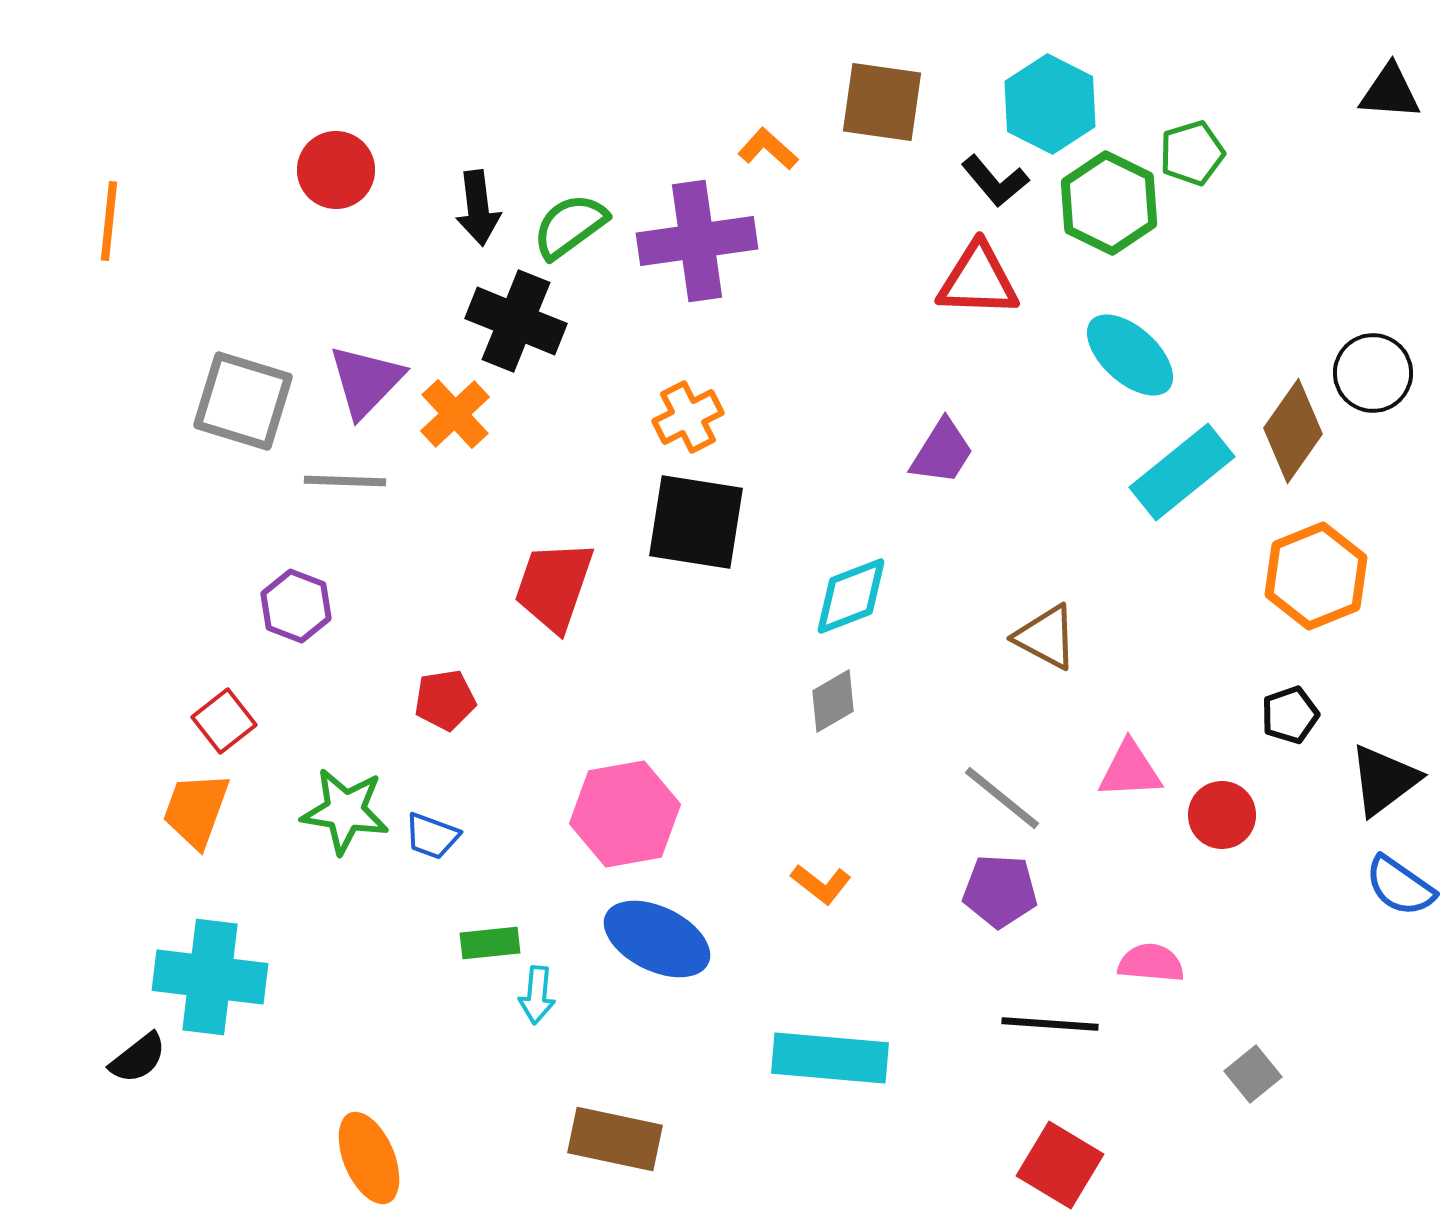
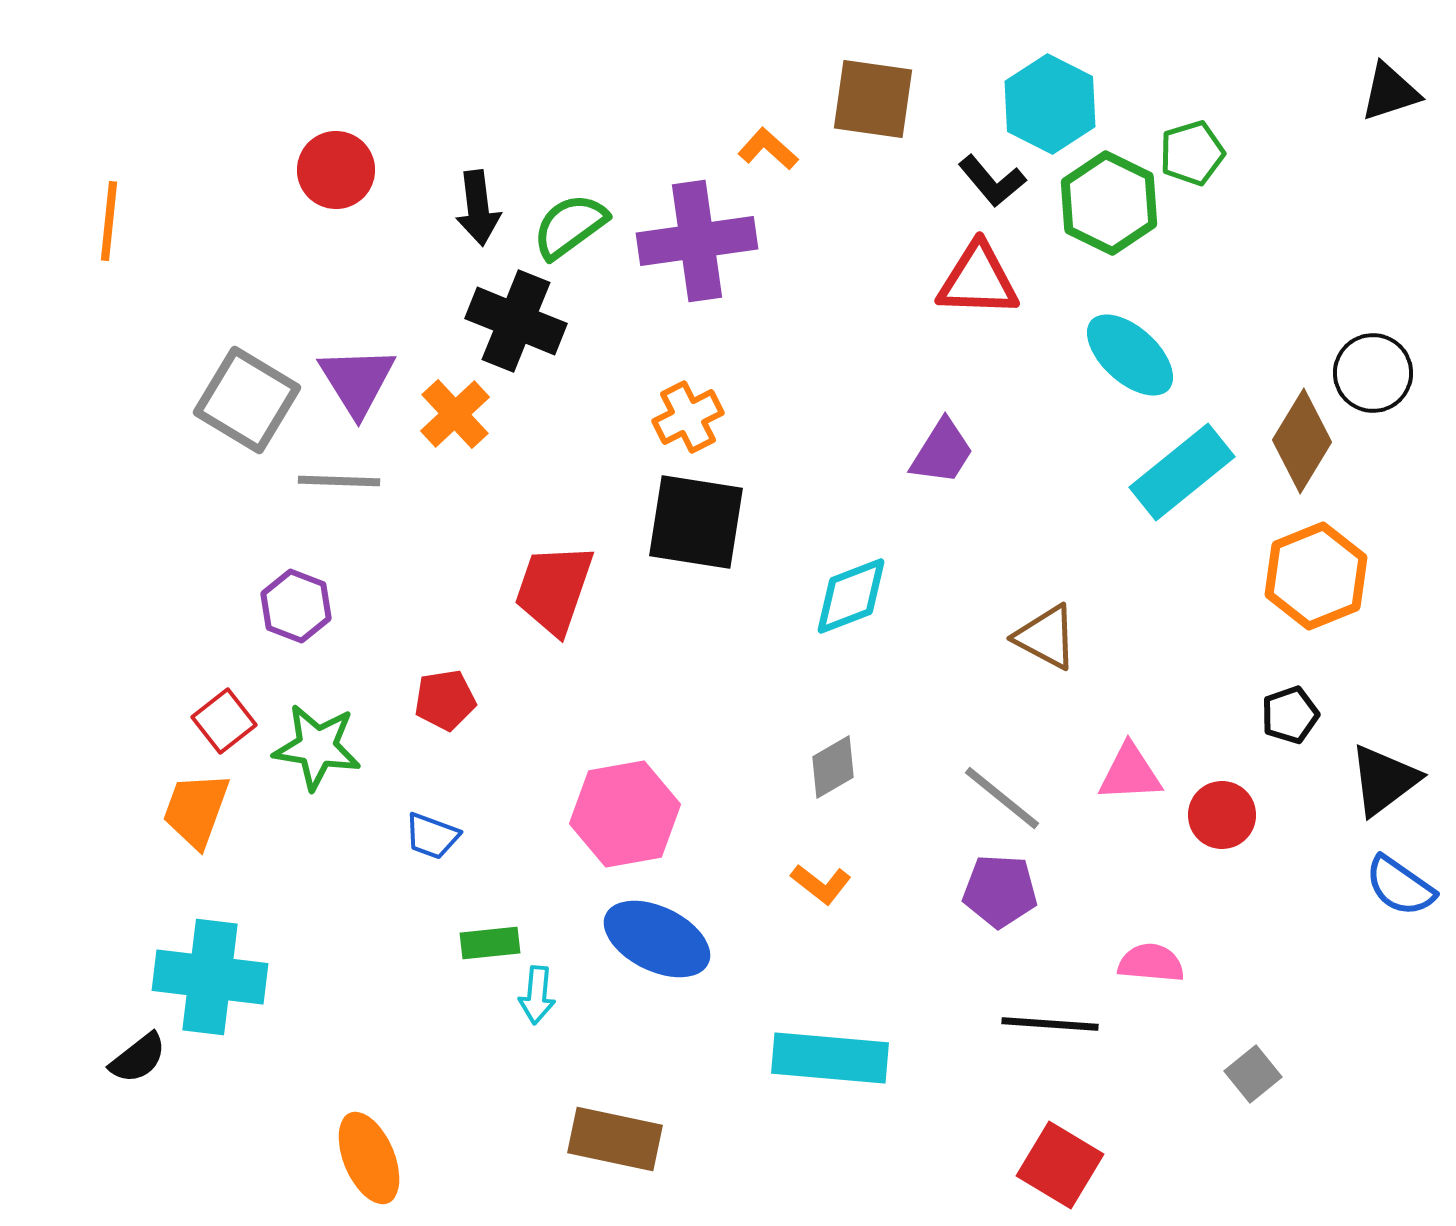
black triangle at (1390, 92): rotated 22 degrees counterclockwise
brown square at (882, 102): moved 9 px left, 3 px up
black L-shape at (995, 181): moved 3 px left
purple triangle at (366, 381): moved 9 px left; rotated 16 degrees counterclockwise
gray square at (243, 401): moved 4 px right, 1 px up; rotated 14 degrees clockwise
brown diamond at (1293, 431): moved 9 px right, 10 px down; rotated 4 degrees counterclockwise
gray line at (345, 481): moved 6 px left
red trapezoid at (554, 586): moved 3 px down
gray diamond at (833, 701): moved 66 px down
pink triangle at (1130, 770): moved 3 px down
green star at (345, 811): moved 28 px left, 64 px up
